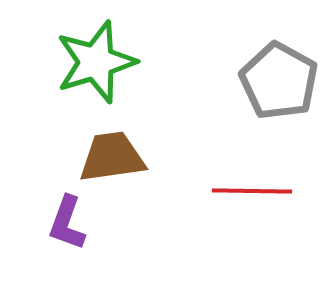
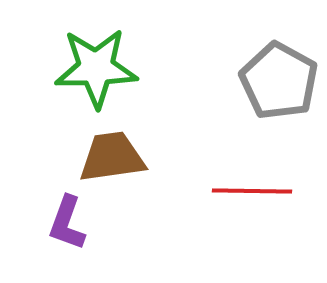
green star: moved 6 px down; rotated 16 degrees clockwise
